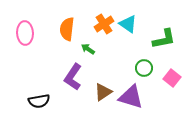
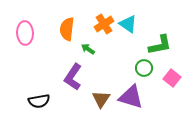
green L-shape: moved 4 px left, 6 px down
brown triangle: moved 2 px left, 7 px down; rotated 24 degrees counterclockwise
